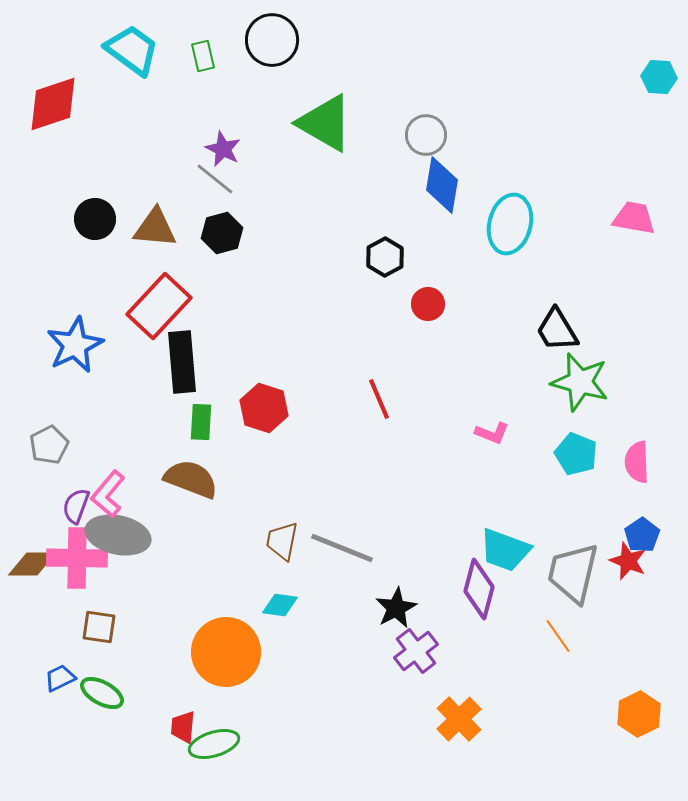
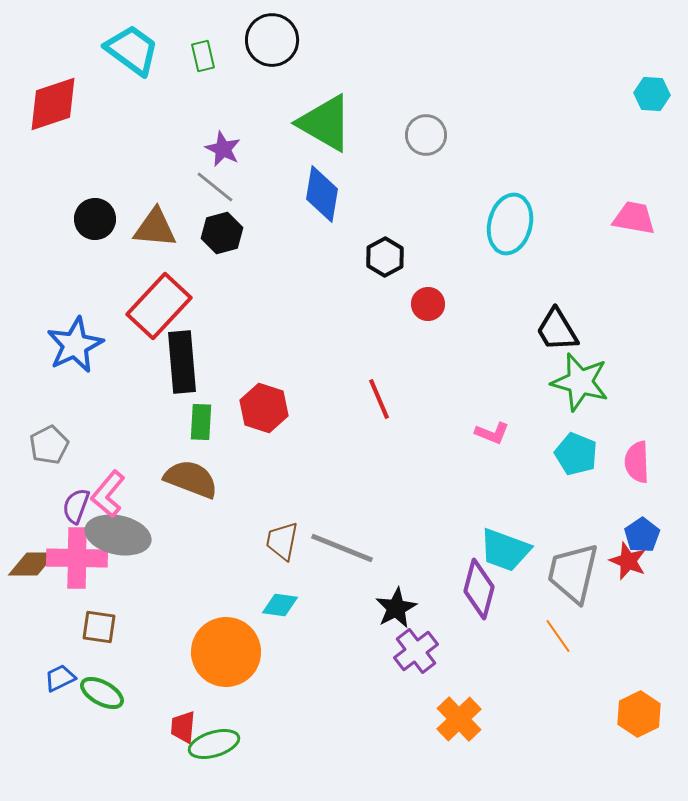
cyan hexagon at (659, 77): moved 7 px left, 17 px down
gray line at (215, 179): moved 8 px down
blue diamond at (442, 185): moved 120 px left, 9 px down
